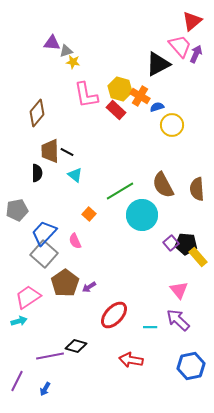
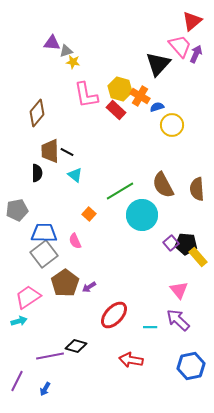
black triangle at (158, 64): rotated 20 degrees counterclockwise
blue trapezoid at (44, 233): rotated 48 degrees clockwise
gray square at (44, 254): rotated 12 degrees clockwise
